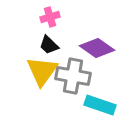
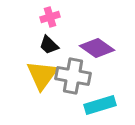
yellow triangle: moved 4 px down
cyan rectangle: rotated 36 degrees counterclockwise
